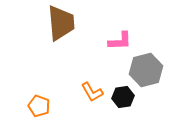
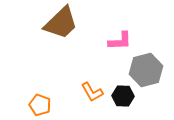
brown trapezoid: rotated 51 degrees clockwise
black hexagon: moved 1 px up; rotated 10 degrees clockwise
orange pentagon: moved 1 px right, 1 px up
